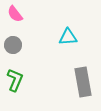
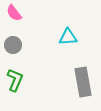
pink semicircle: moved 1 px left, 1 px up
